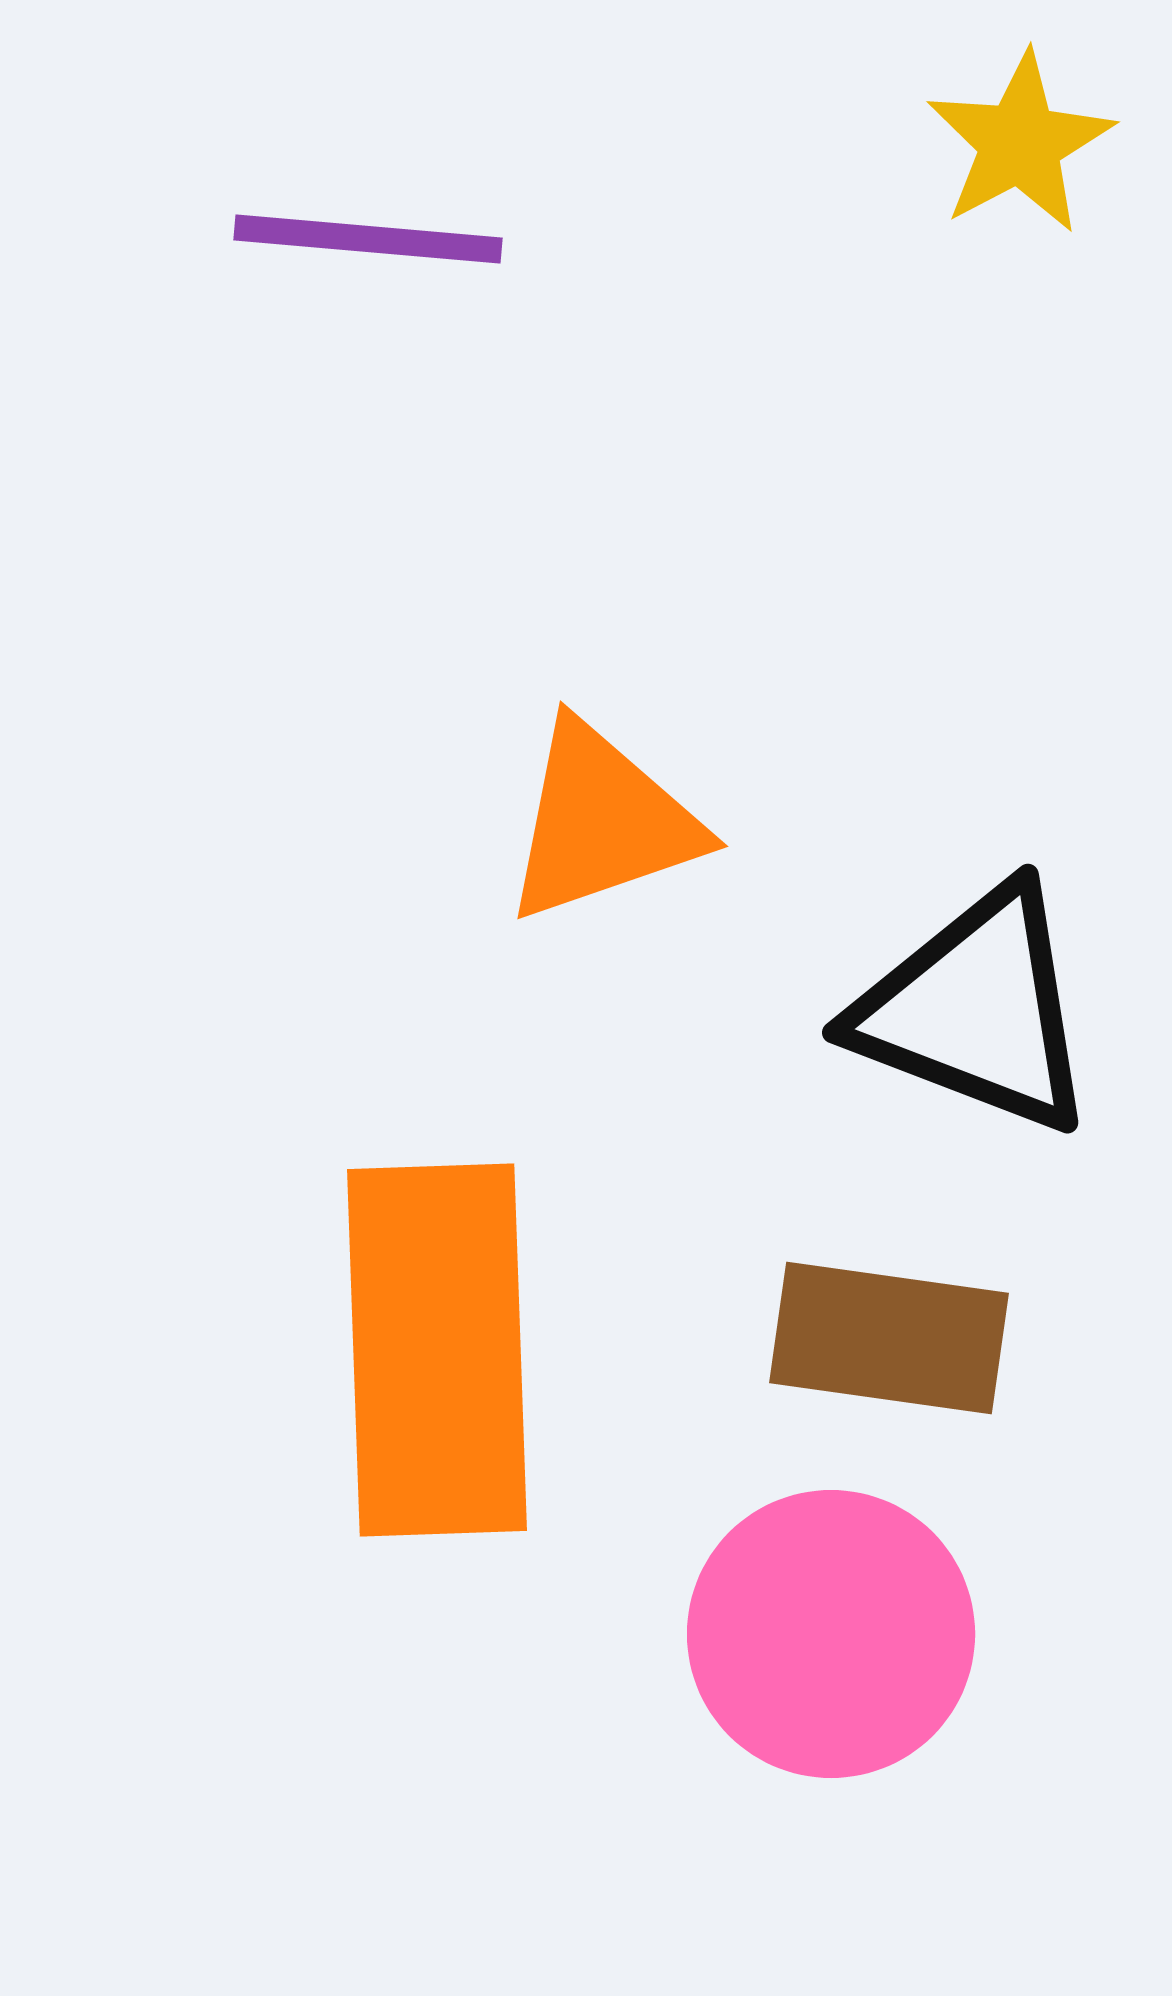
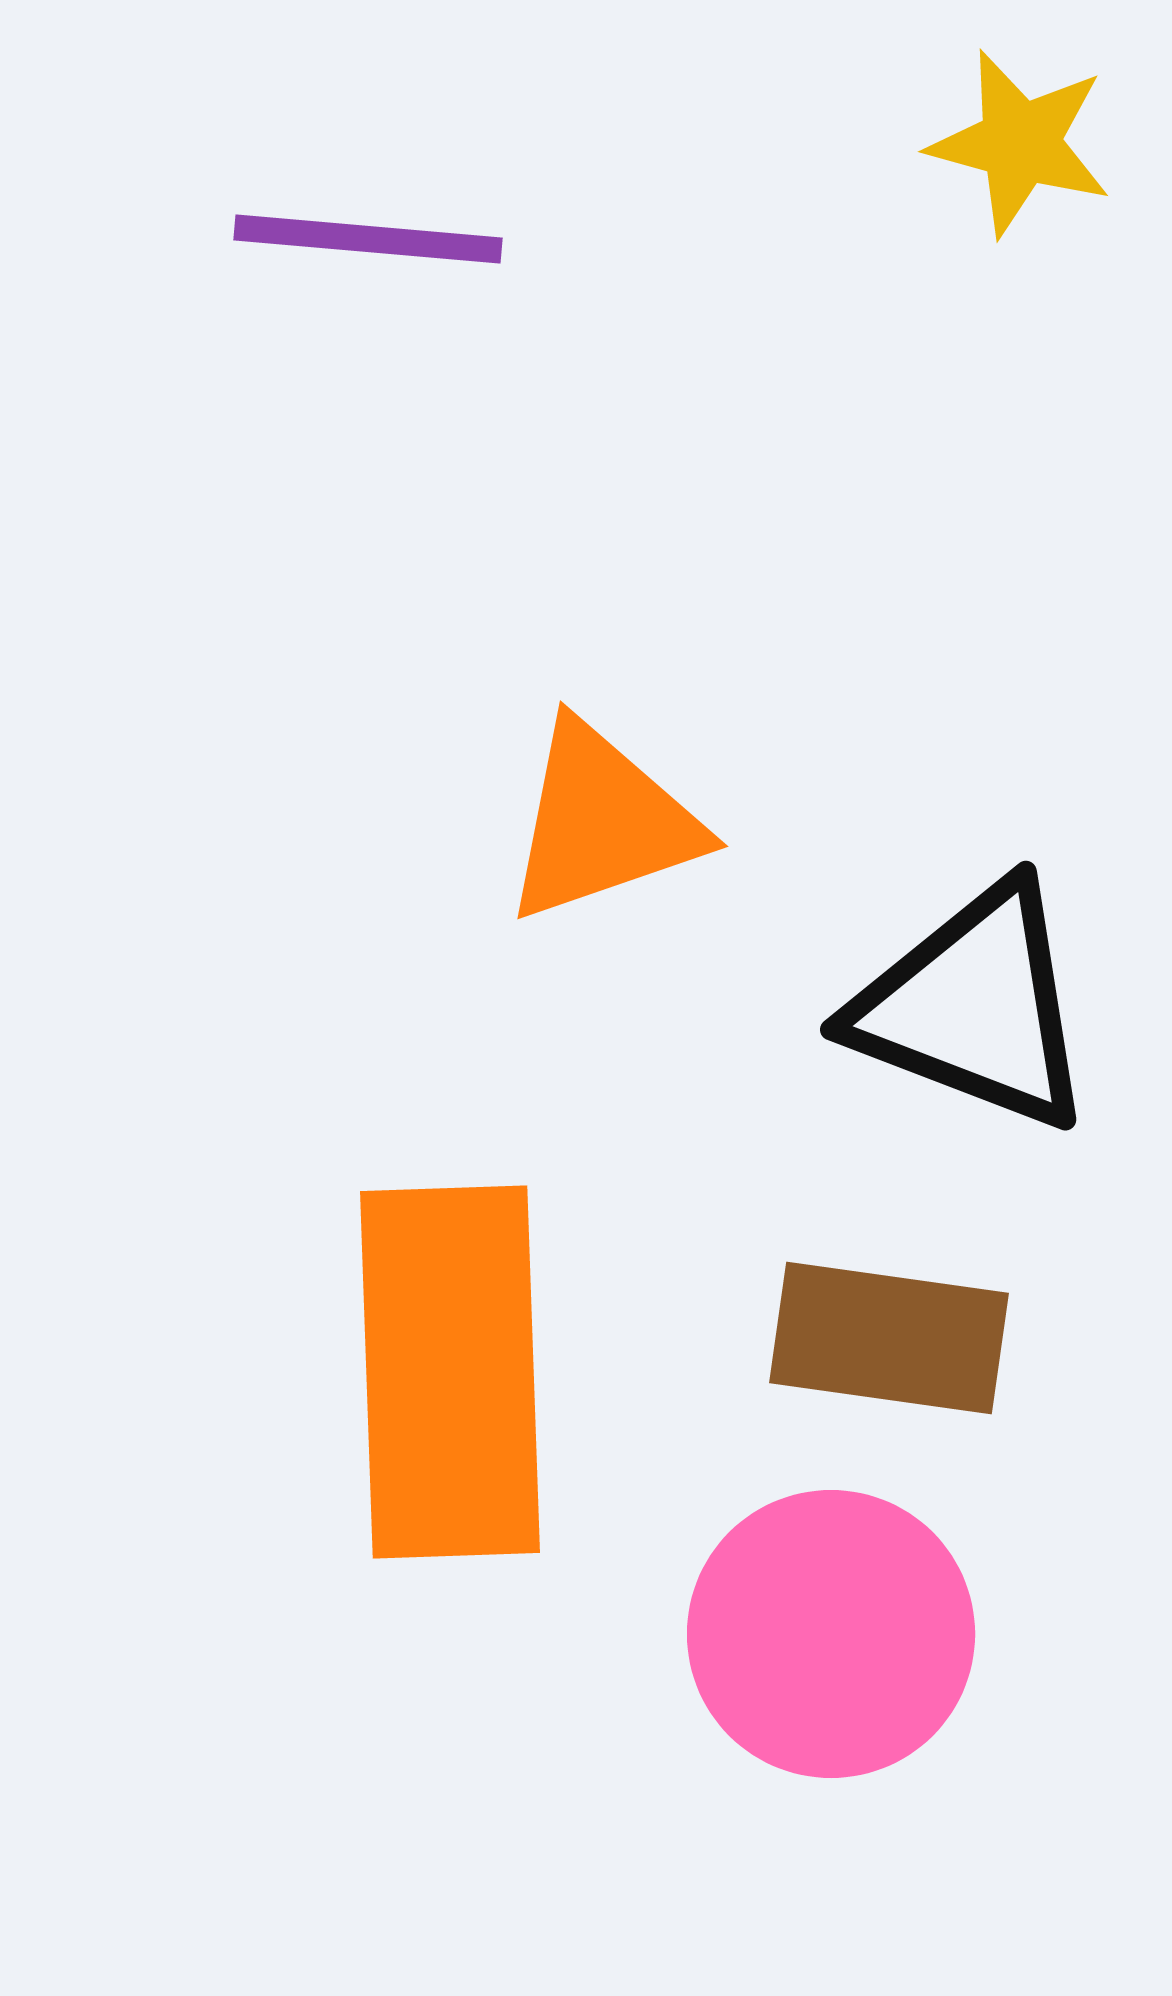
yellow star: rotated 29 degrees counterclockwise
black triangle: moved 2 px left, 3 px up
orange rectangle: moved 13 px right, 22 px down
